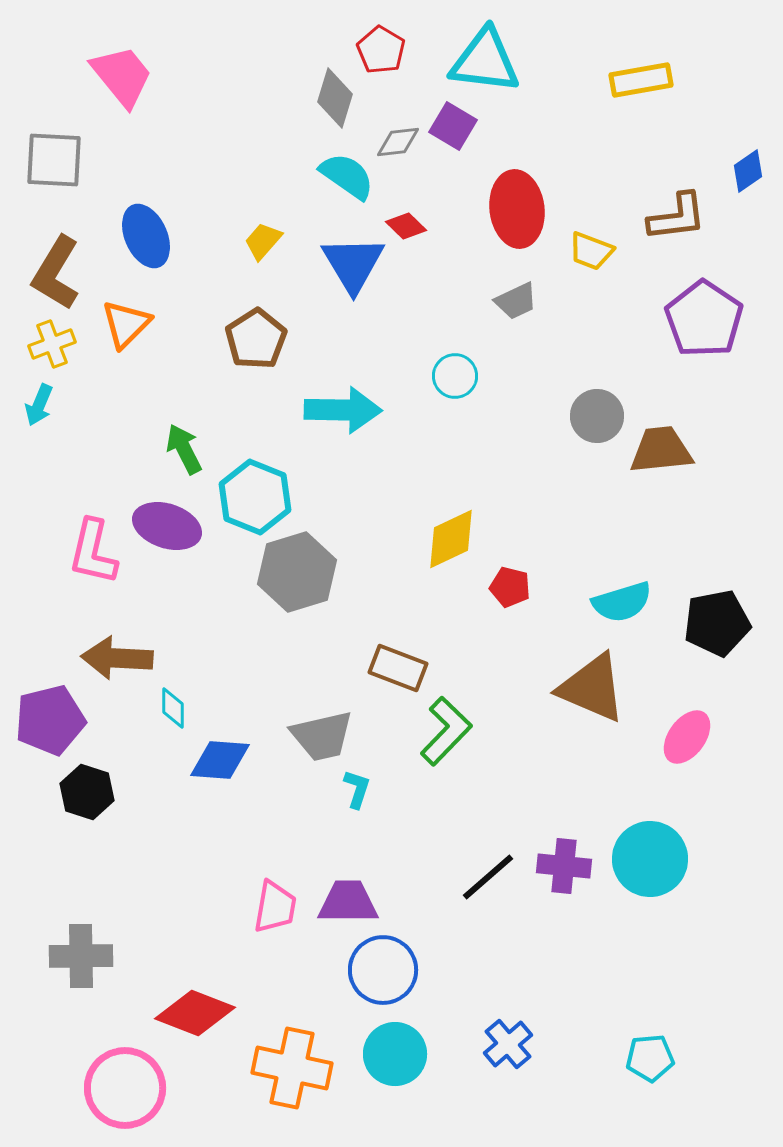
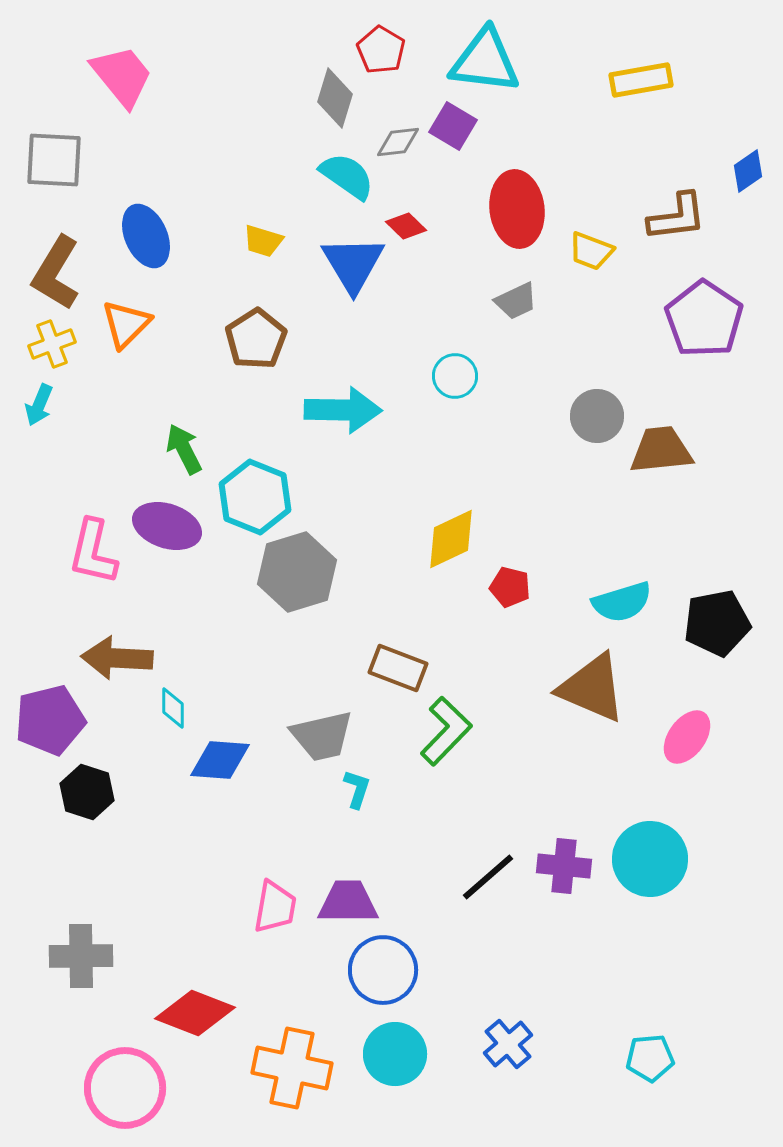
yellow trapezoid at (263, 241): rotated 114 degrees counterclockwise
